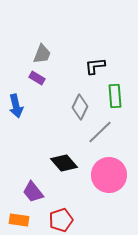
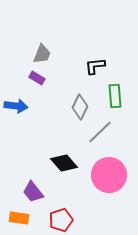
blue arrow: rotated 70 degrees counterclockwise
orange rectangle: moved 2 px up
